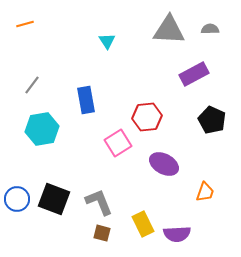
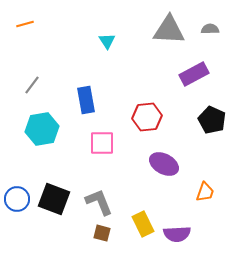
pink square: moved 16 px left; rotated 32 degrees clockwise
